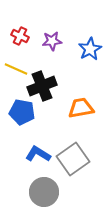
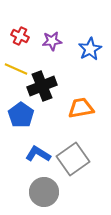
blue pentagon: moved 1 px left, 3 px down; rotated 25 degrees clockwise
